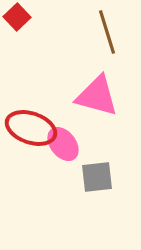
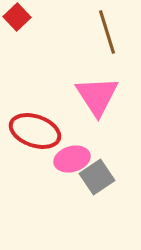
pink triangle: rotated 42 degrees clockwise
red ellipse: moved 4 px right, 3 px down
pink ellipse: moved 9 px right, 15 px down; rotated 68 degrees counterclockwise
gray square: rotated 28 degrees counterclockwise
